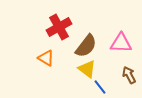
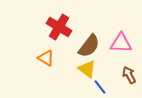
red cross: rotated 30 degrees counterclockwise
brown semicircle: moved 3 px right
